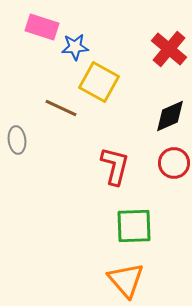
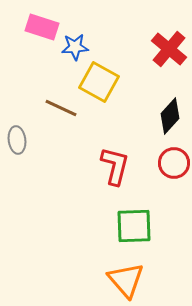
black diamond: rotated 24 degrees counterclockwise
